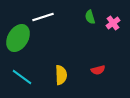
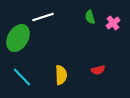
cyan line: rotated 10 degrees clockwise
